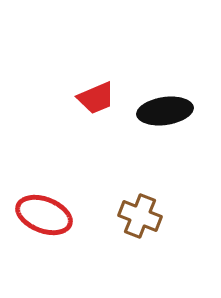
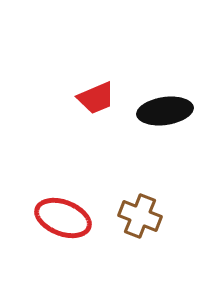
red ellipse: moved 19 px right, 3 px down
